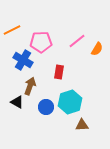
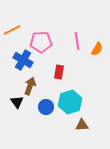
pink line: rotated 60 degrees counterclockwise
black triangle: rotated 24 degrees clockwise
